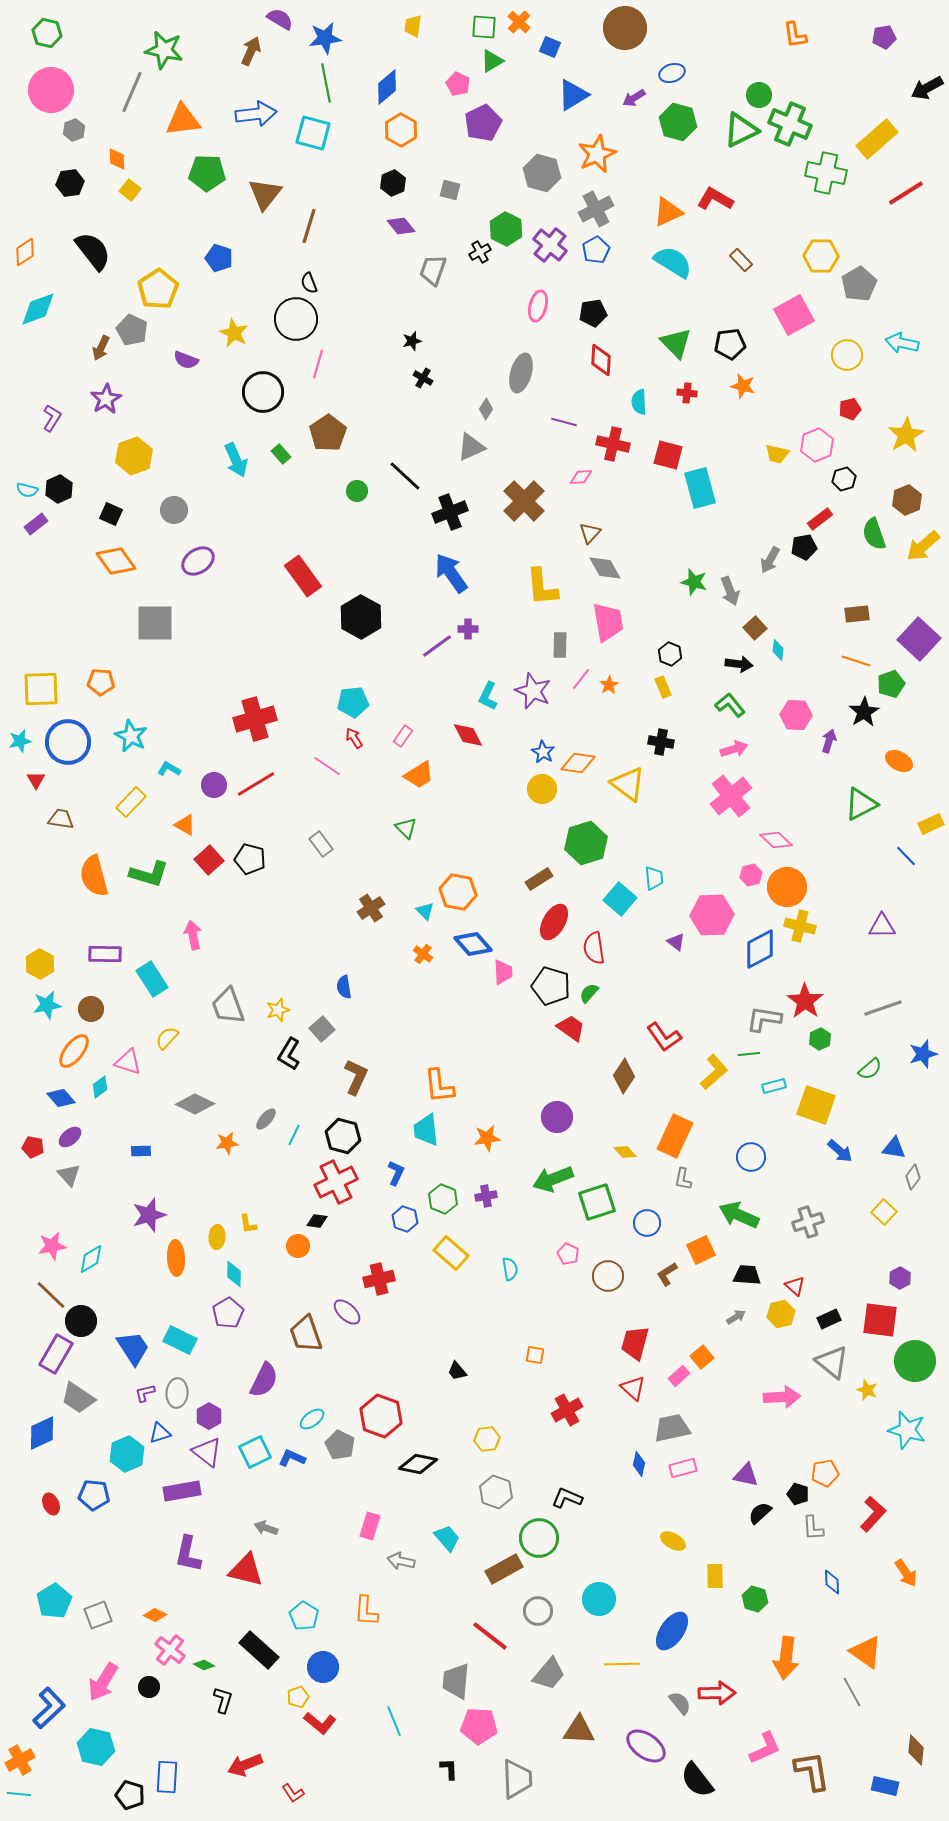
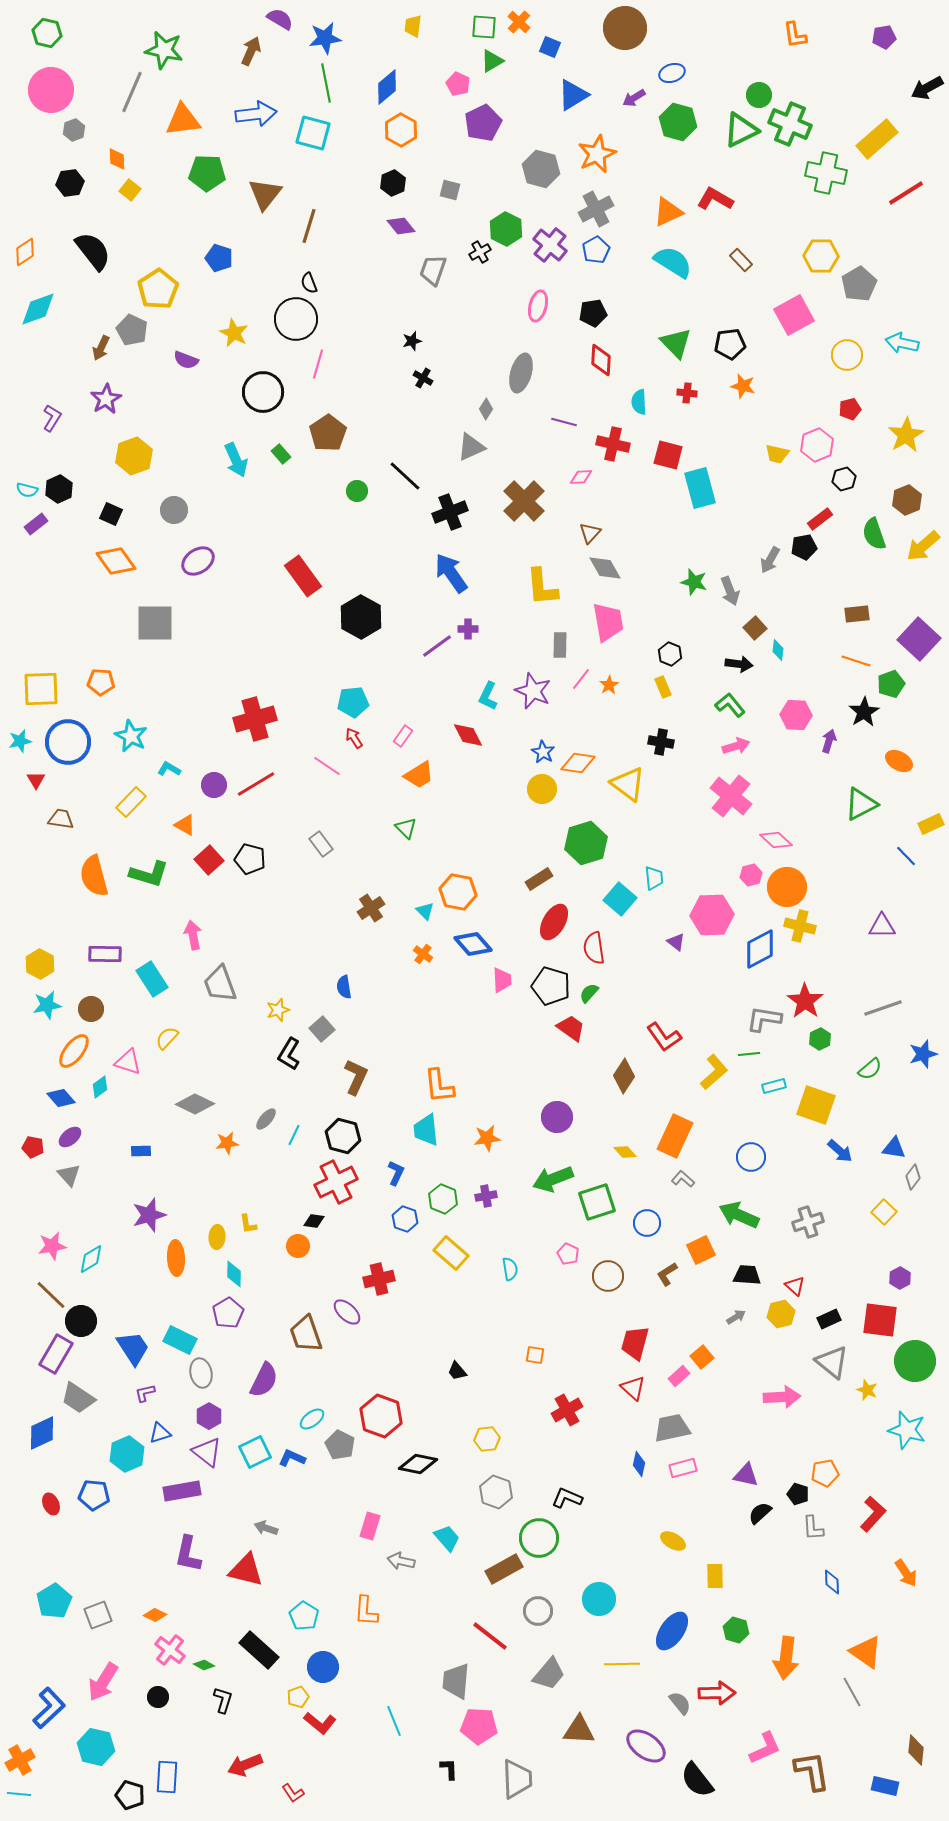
gray hexagon at (542, 173): moved 1 px left, 4 px up
pink arrow at (734, 749): moved 2 px right, 3 px up
pink cross at (731, 796): rotated 12 degrees counterclockwise
pink trapezoid at (503, 972): moved 1 px left, 8 px down
gray trapezoid at (228, 1006): moved 8 px left, 22 px up
gray L-shape at (683, 1179): rotated 120 degrees clockwise
black diamond at (317, 1221): moved 3 px left
gray ellipse at (177, 1393): moved 24 px right, 20 px up; rotated 16 degrees counterclockwise
green hexagon at (755, 1599): moved 19 px left, 31 px down
black circle at (149, 1687): moved 9 px right, 10 px down
